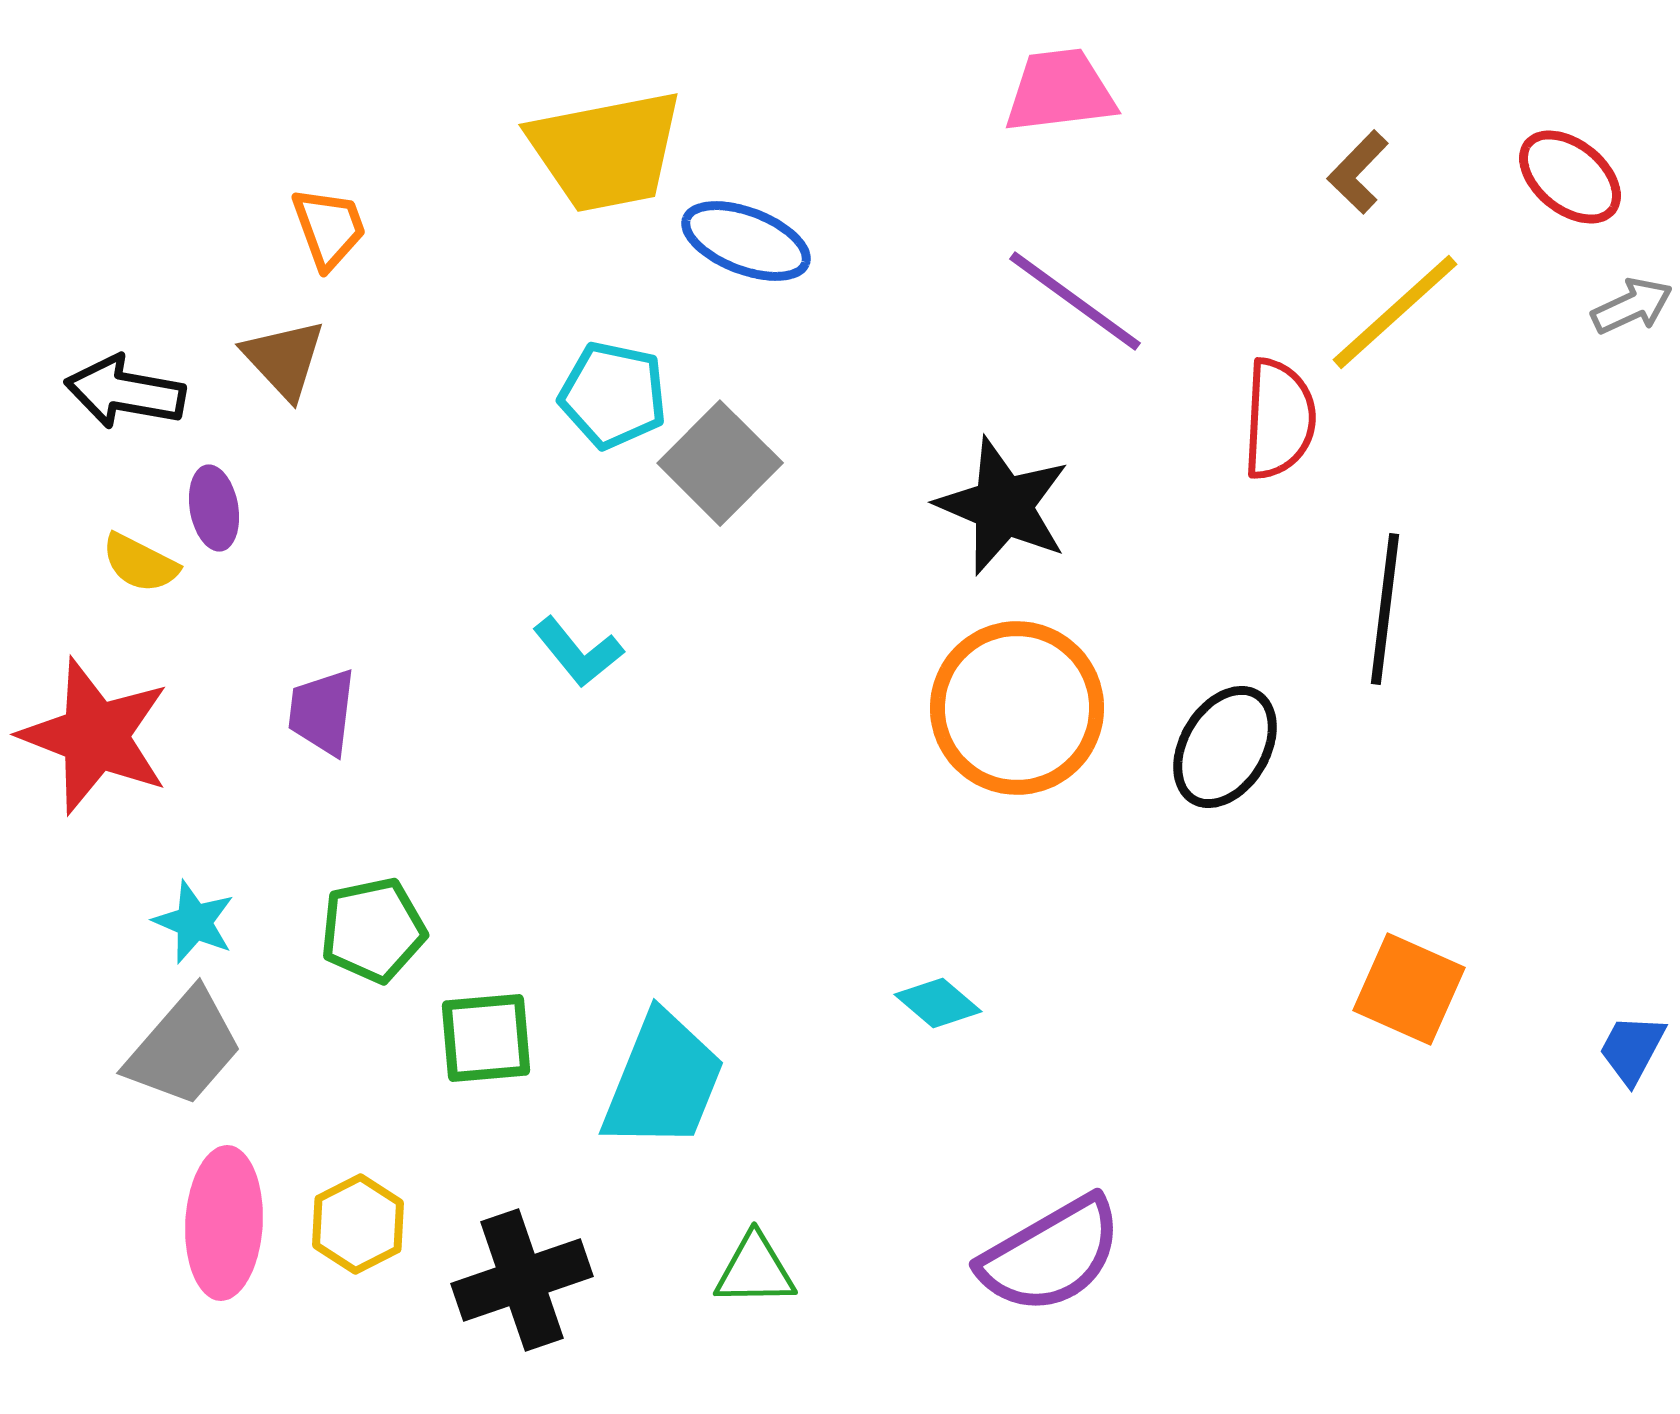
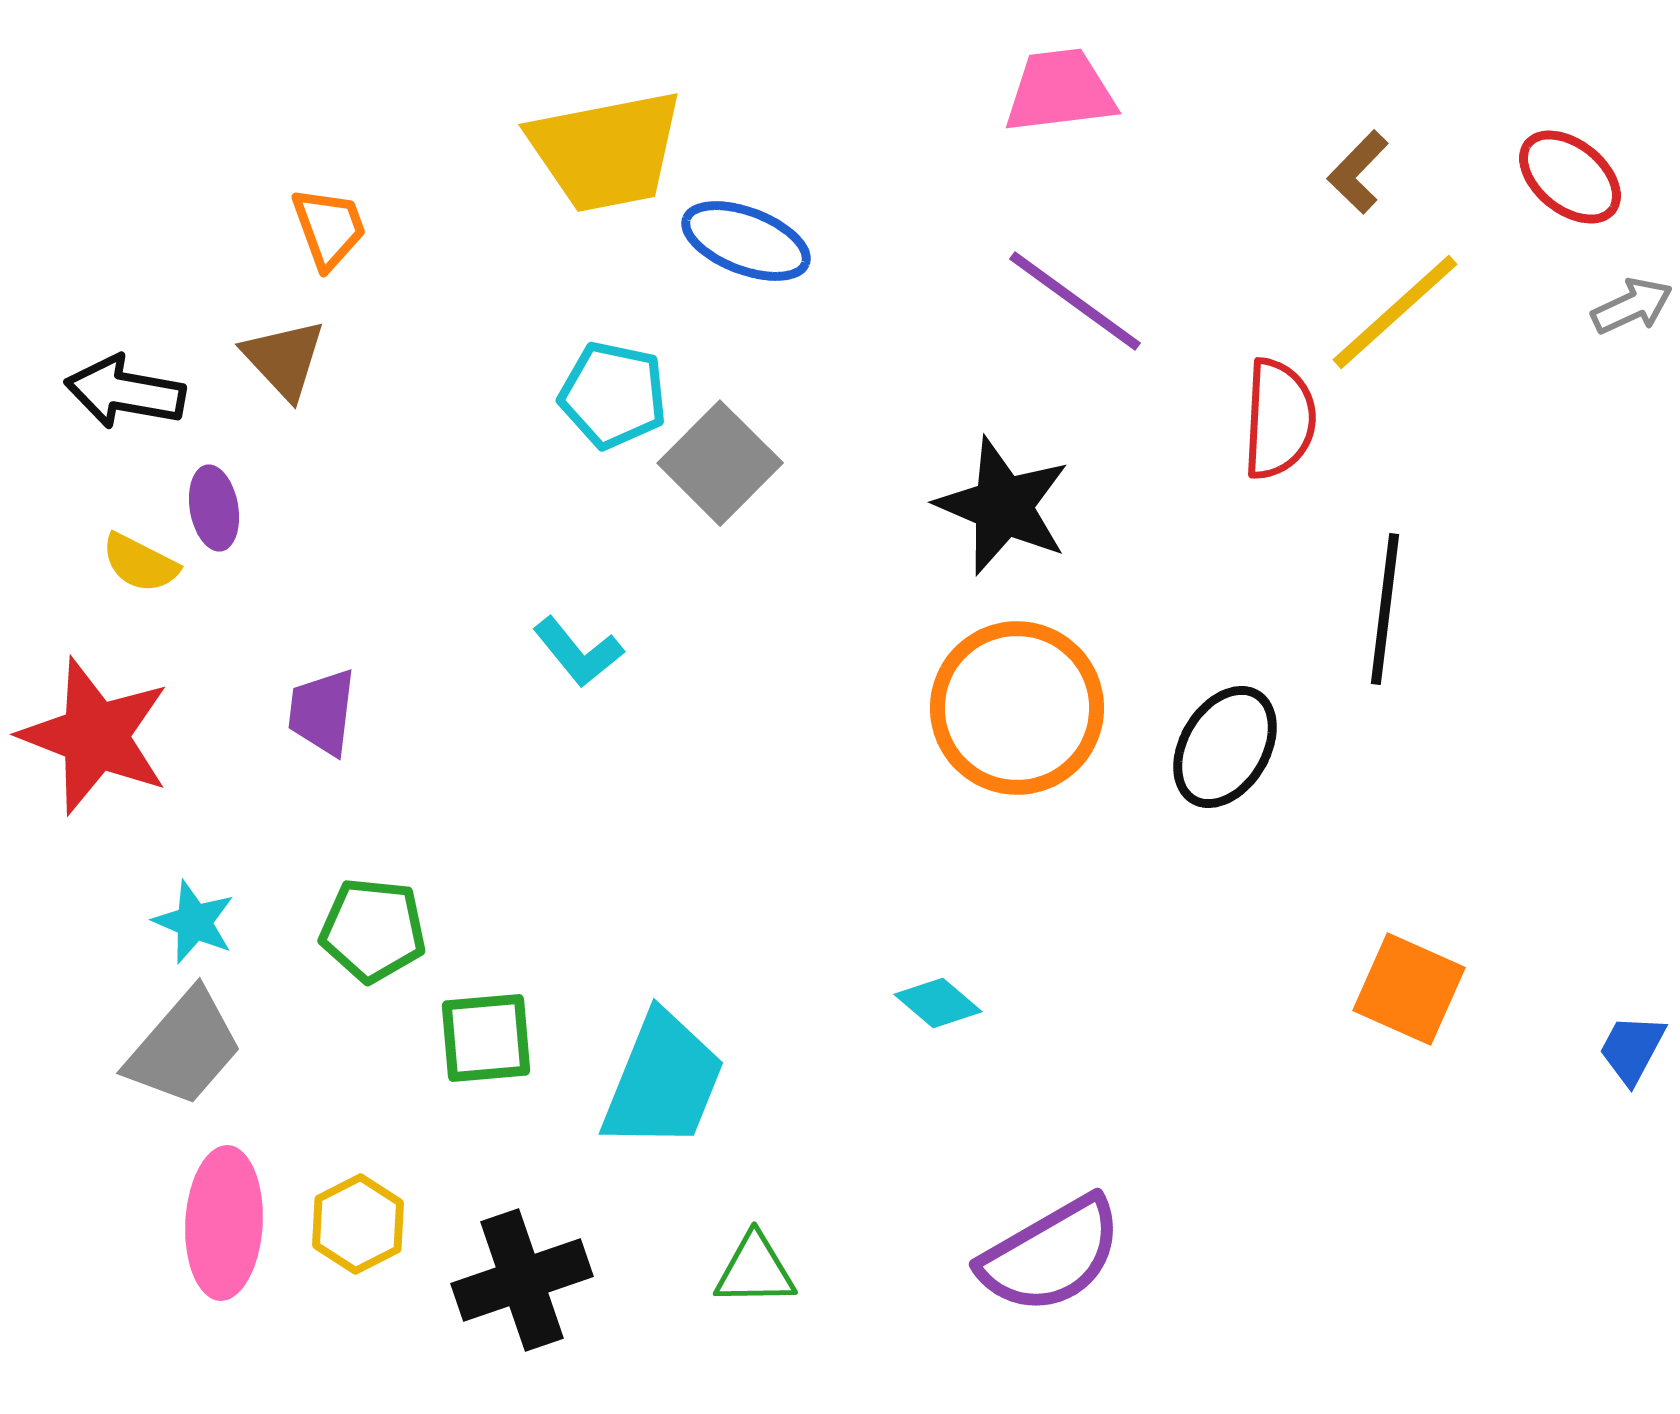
green pentagon: rotated 18 degrees clockwise
